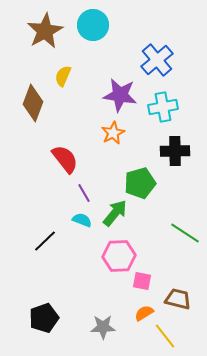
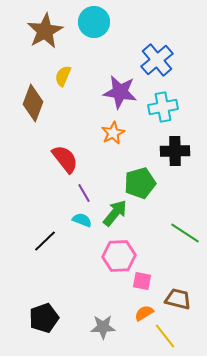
cyan circle: moved 1 px right, 3 px up
purple star: moved 3 px up
